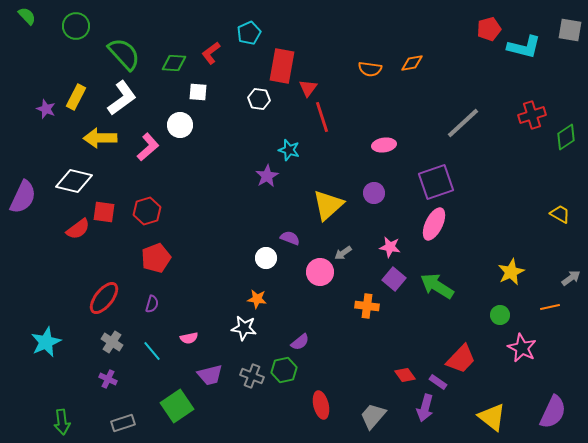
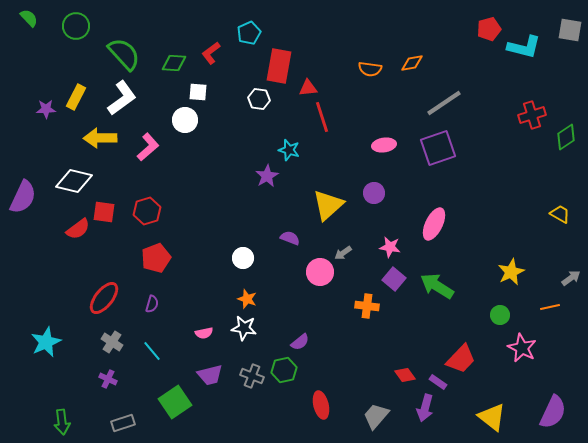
green semicircle at (27, 16): moved 2 px right, 2 px down
red rectangle at (282, 66): moved 3 px left
red triangle at (308, 88): rotated 48 degrees clockwise
purple star at (46, 109): rotated 24 degrees counterclockwise
gray line at (463, 123): moved 19 px left, 20 px up; rotated 9 degrees clockwise
white circle at (180, 125): moved 5 px right, 5 px up
purple square at (436, 182): moved 2 px right, 34 px up
white circle at (266, 258): moved 23 px left
orange star at (257, 299): moved 10 px left; rotated 12 degrees clockwise
pink semicircle at (189, 338): moved 15 px right, 5 px up
green square at (177, 406): moved 2 px left, 4 px up
gray trapezoid at (373, 416): moved 3 px right
